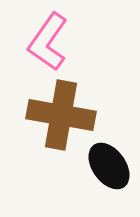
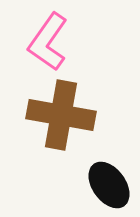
black ellipse: moved 19 px down
